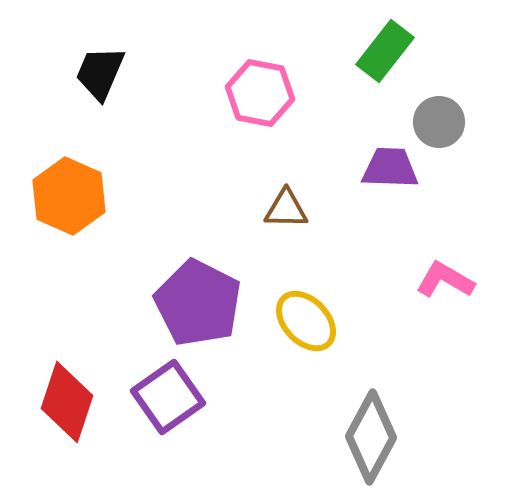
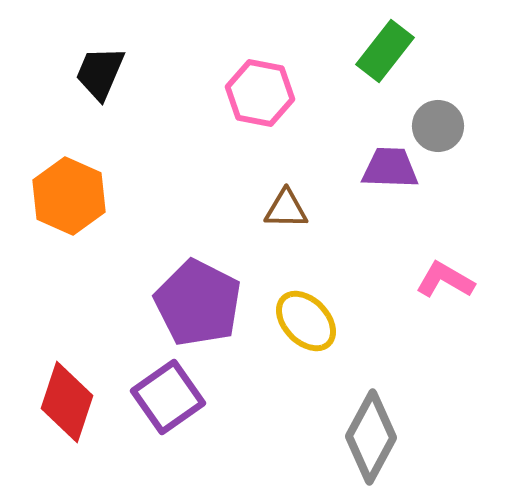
gray circle: moved 1 px left, 4 px down
